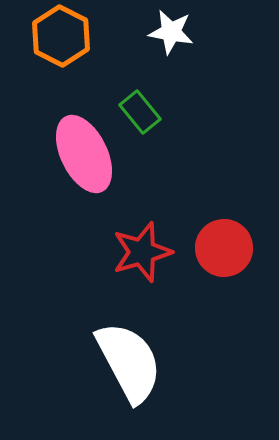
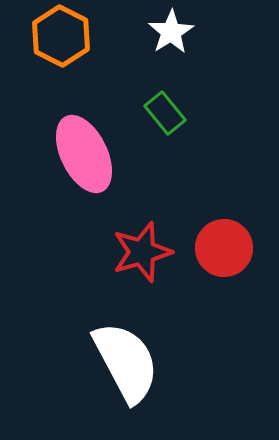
white star: rotated 30 degrees clockwise
green rectangle: moved 25 px right, 1 px down
white semicircle: moved 3 px left
